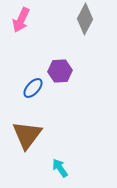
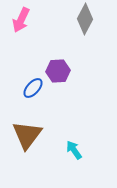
purple hexagon: moved 2 px left
cyan arrow: moved 14 px right, 18 px up
